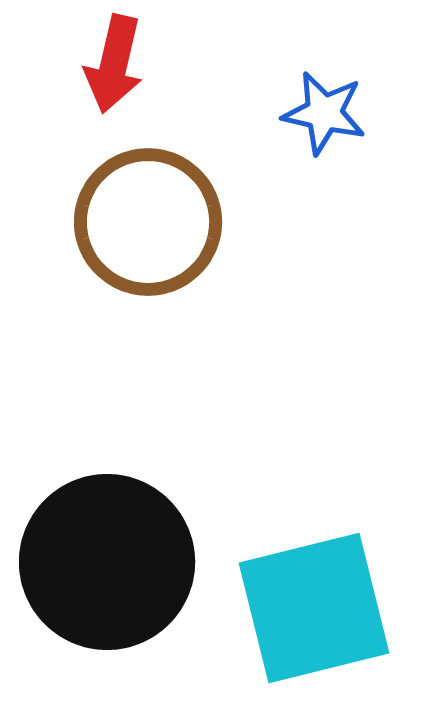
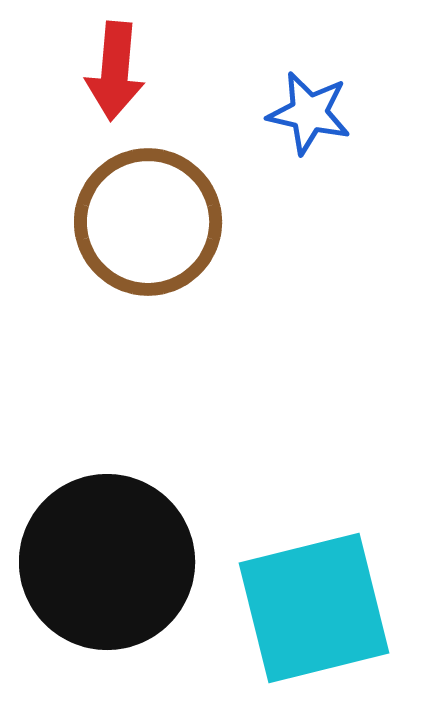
red arrow: moved 1 px right, 7 px down; rotated 8 degrees counterclockwise
blue star: moved 15 px left
